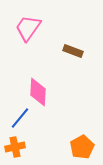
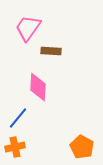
brown rectangle: moved 22 px left; rotated 18 degrees counterclockwise
pink diamond: moved 5 px up
blue line: moved 2 px left
orange pentagon: rotated 15 degrees counterclockwise
